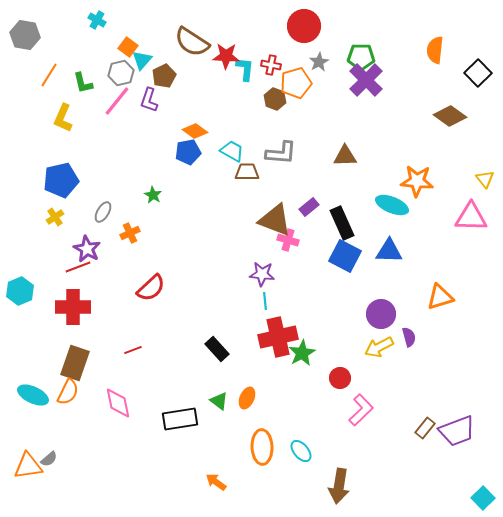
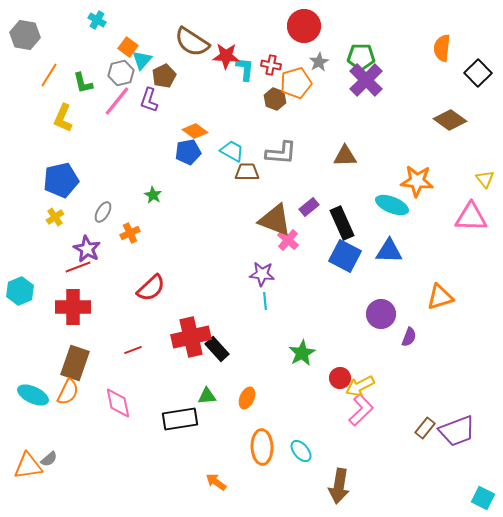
orange semicircle at (435, 50): moved 7 px right, 2 px up
brown diamond at (450, 116): moved 4 px down
pink cross at (288, 240): rotated 25 degrees clockwise
red cross at (278, 337): moved 87 px left
purple semicircle at (409, 337): rotated 36 degrees clockwise
yellow arrow at (379, 347): moved 19 px left, 39 px down
green triangle at (219, 401): moved 12 px left, 5 px up; rotated 42 degrees counterclockwise
cyan square at (483, 498): rotated 20 degrees counterclockwise
